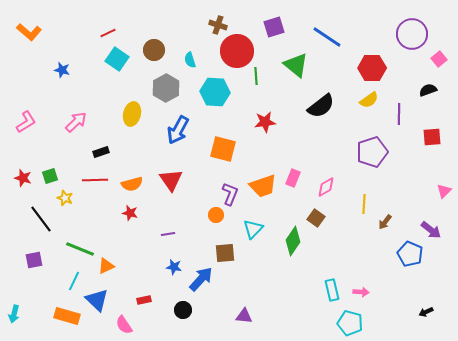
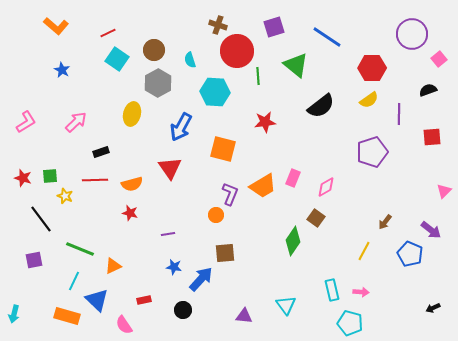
orange L-shape at (29, 32): moved 27 px right, 6 px up
blue star at (62, 70): rotated 14 degrees clockwise
green line at (256, 76): moved 2 px right
gray hexagon at (166, 88): moved 8 px left, 5 px up
blue arrow at (178, 130): moved 3 px right, 3 px up
green square at (50, 176): rotated 14 degrees clockwise
red triangle at (171, 180): moved 1 px left, 12 px up
orange trapezoid at (263, 186): rotated 12 degrees counterclockwise
yellow star at (65, 198): moved 2 px up
yellow line at (364, 204): moved 47 px down; rotated 24 degrees clockwise
cyan triangle at (253, 229): moved 33 px right, 76 px down; rotated 20 degrees counterclockwise
orange triangle at (106, 266): moved 7 px right
black arrow at (426, 312): moved 7 px right, 4 px up
